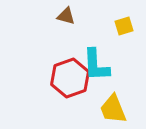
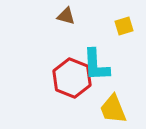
red hexagon: moved 2 px right; rotated 18 degrees counterclockwise
